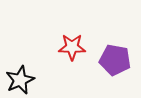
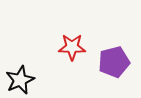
purple pentagon: moved 1 px left, 2 px down; rotated 24 degrees counterclockwise
